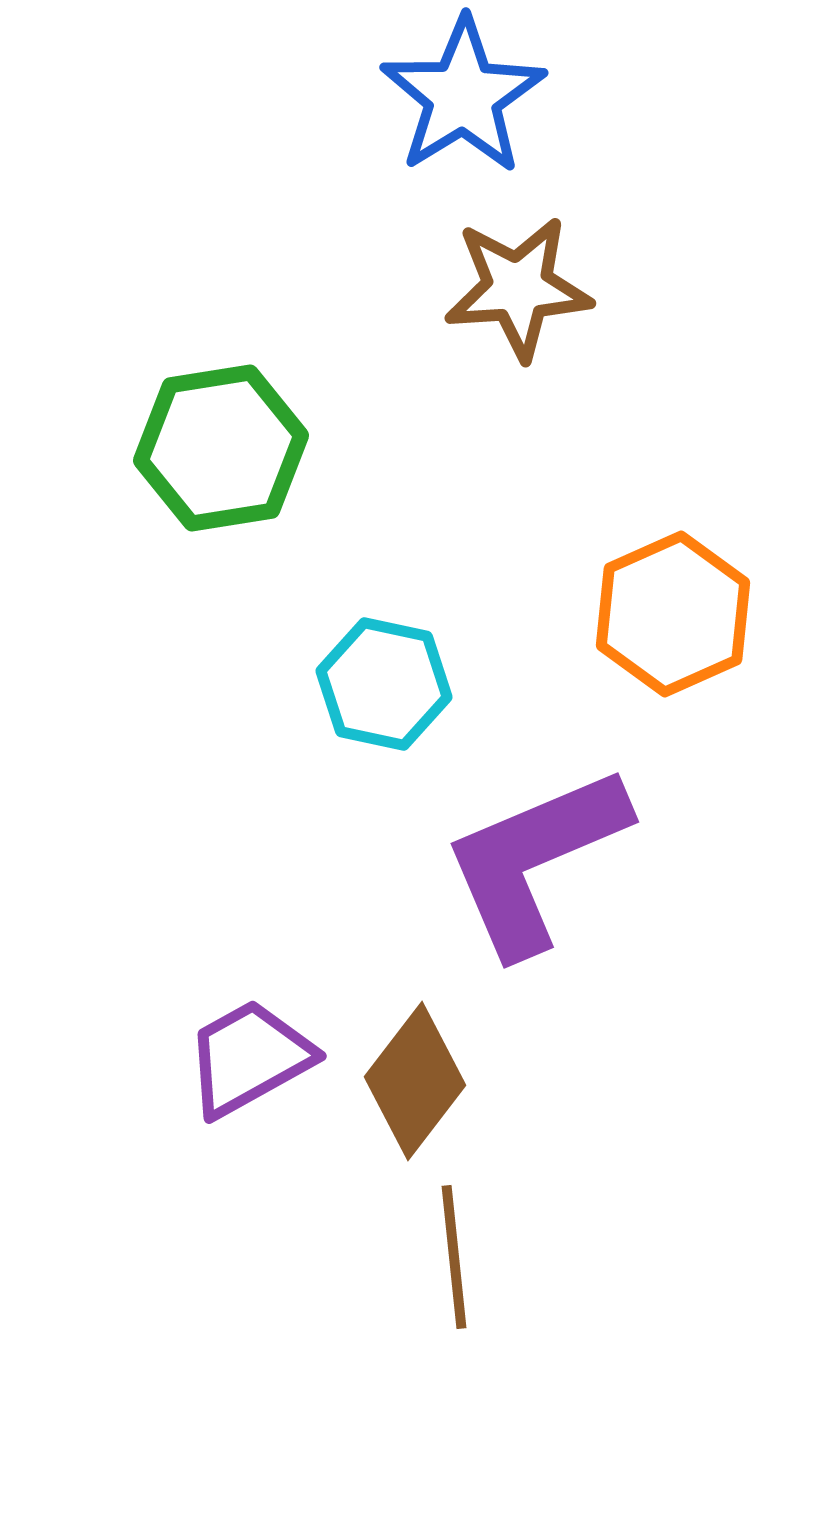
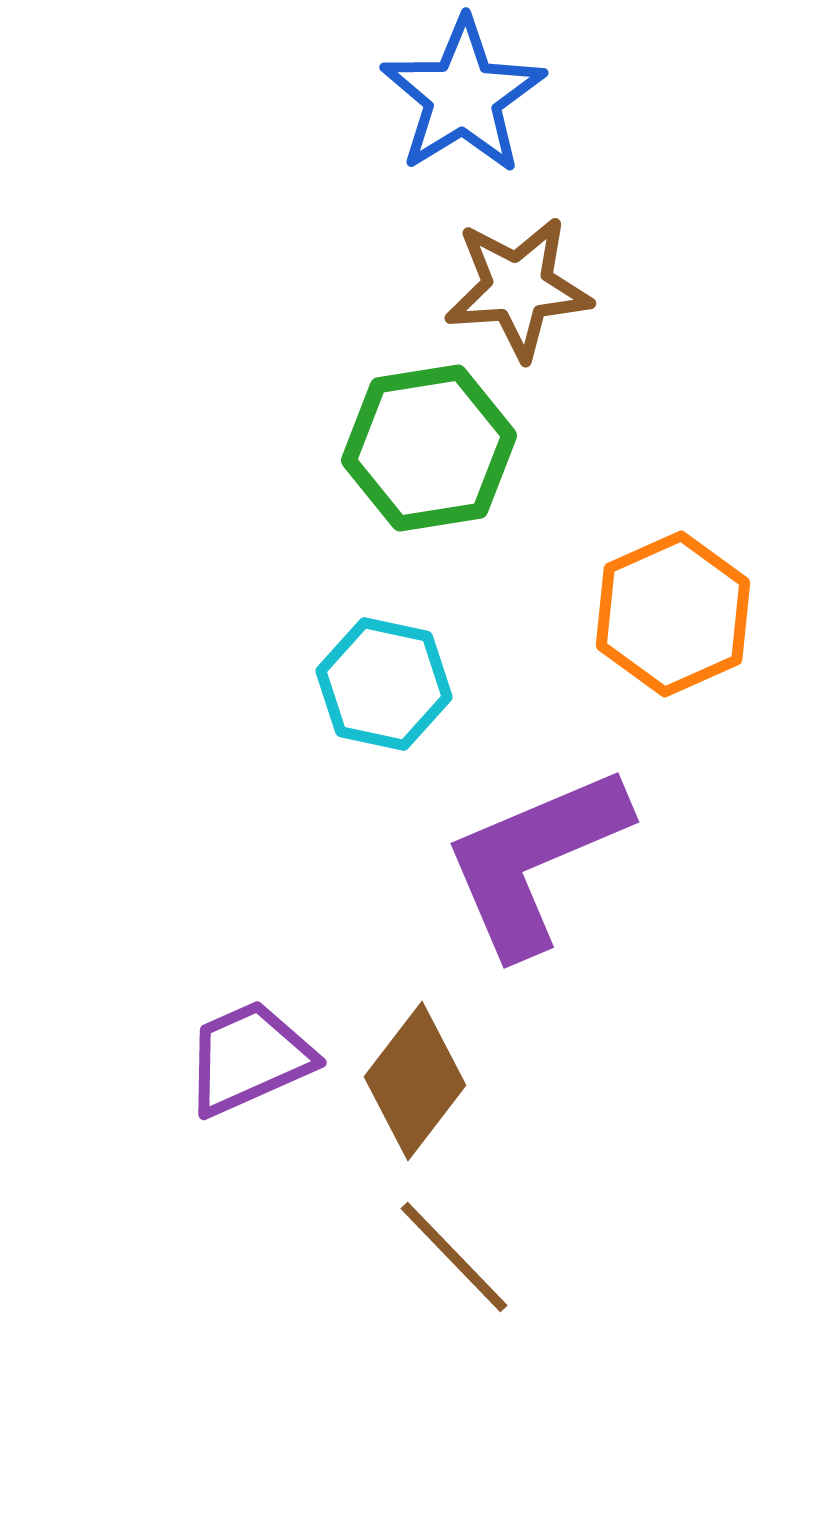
green hexagon: moved 208 px right
purple trapezoid: rotated 5 degrees clockwise
brown line: rotated 38 degrees counterclockwise
